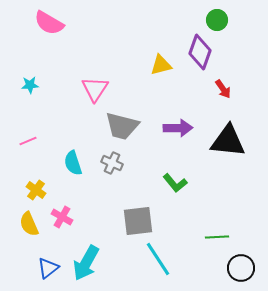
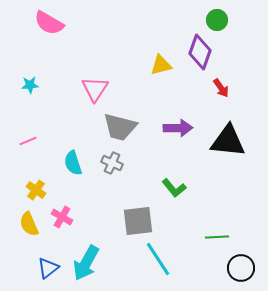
red arrow: moved 2 px left, 1 px up
gray trapezoid: moved 2 px left, 1 px down
green L-shape: moved 1 px left, 5 px down
